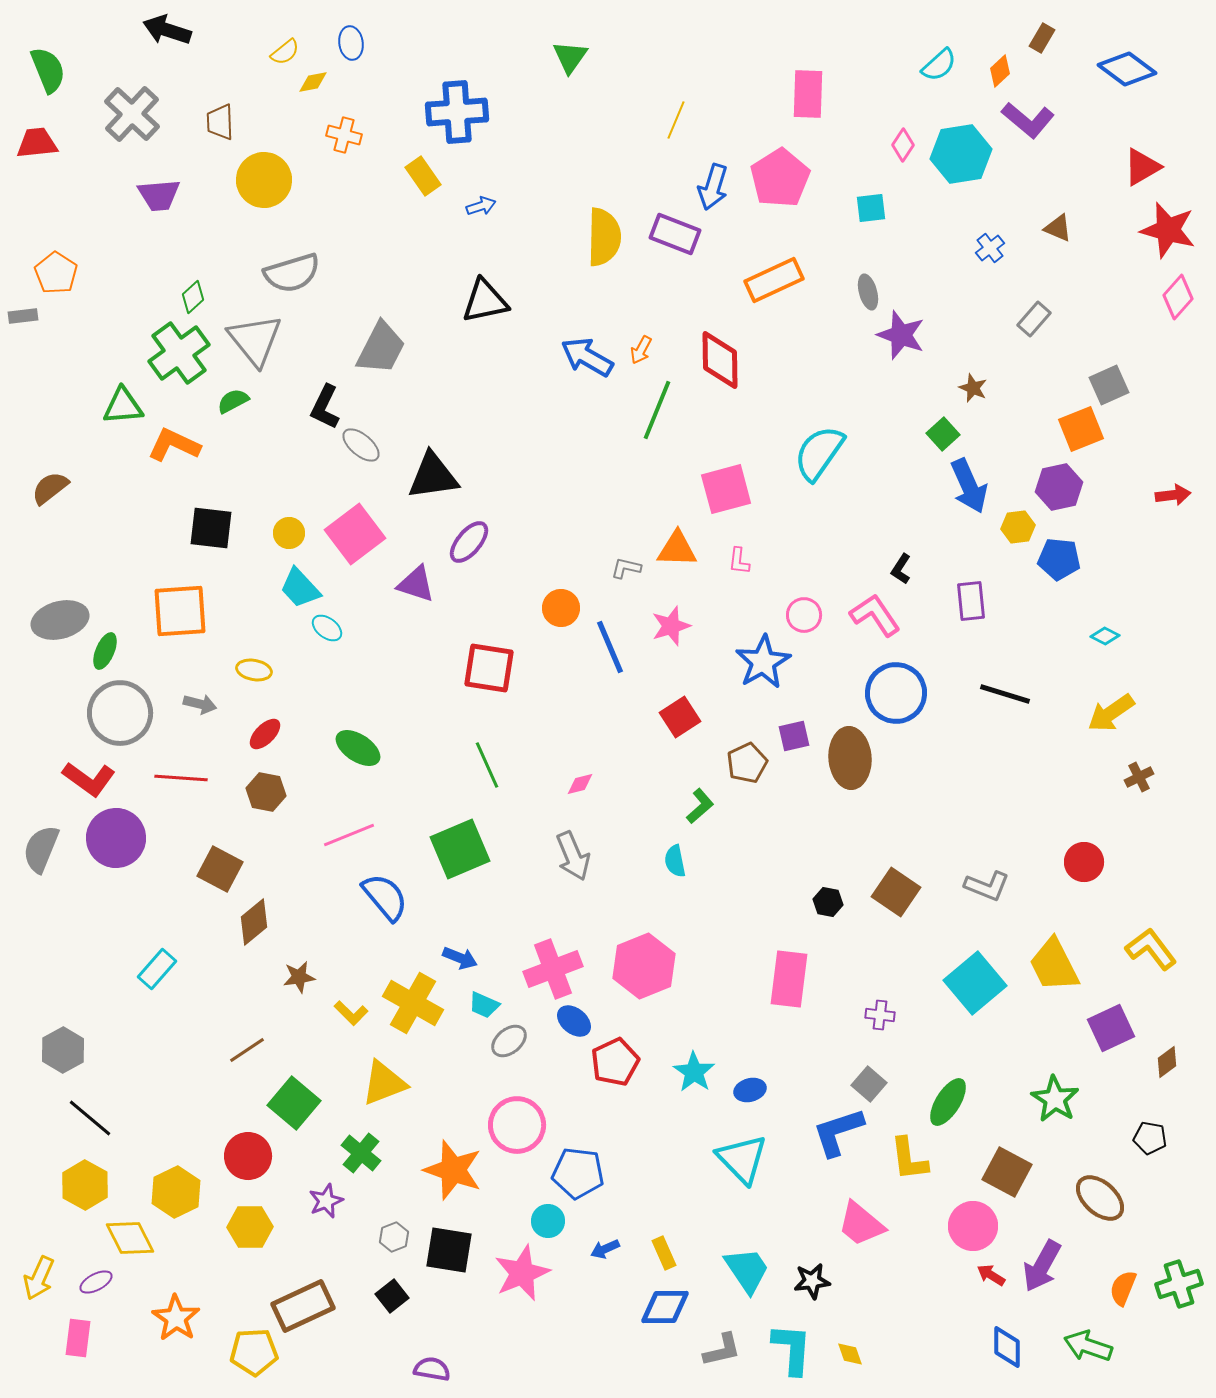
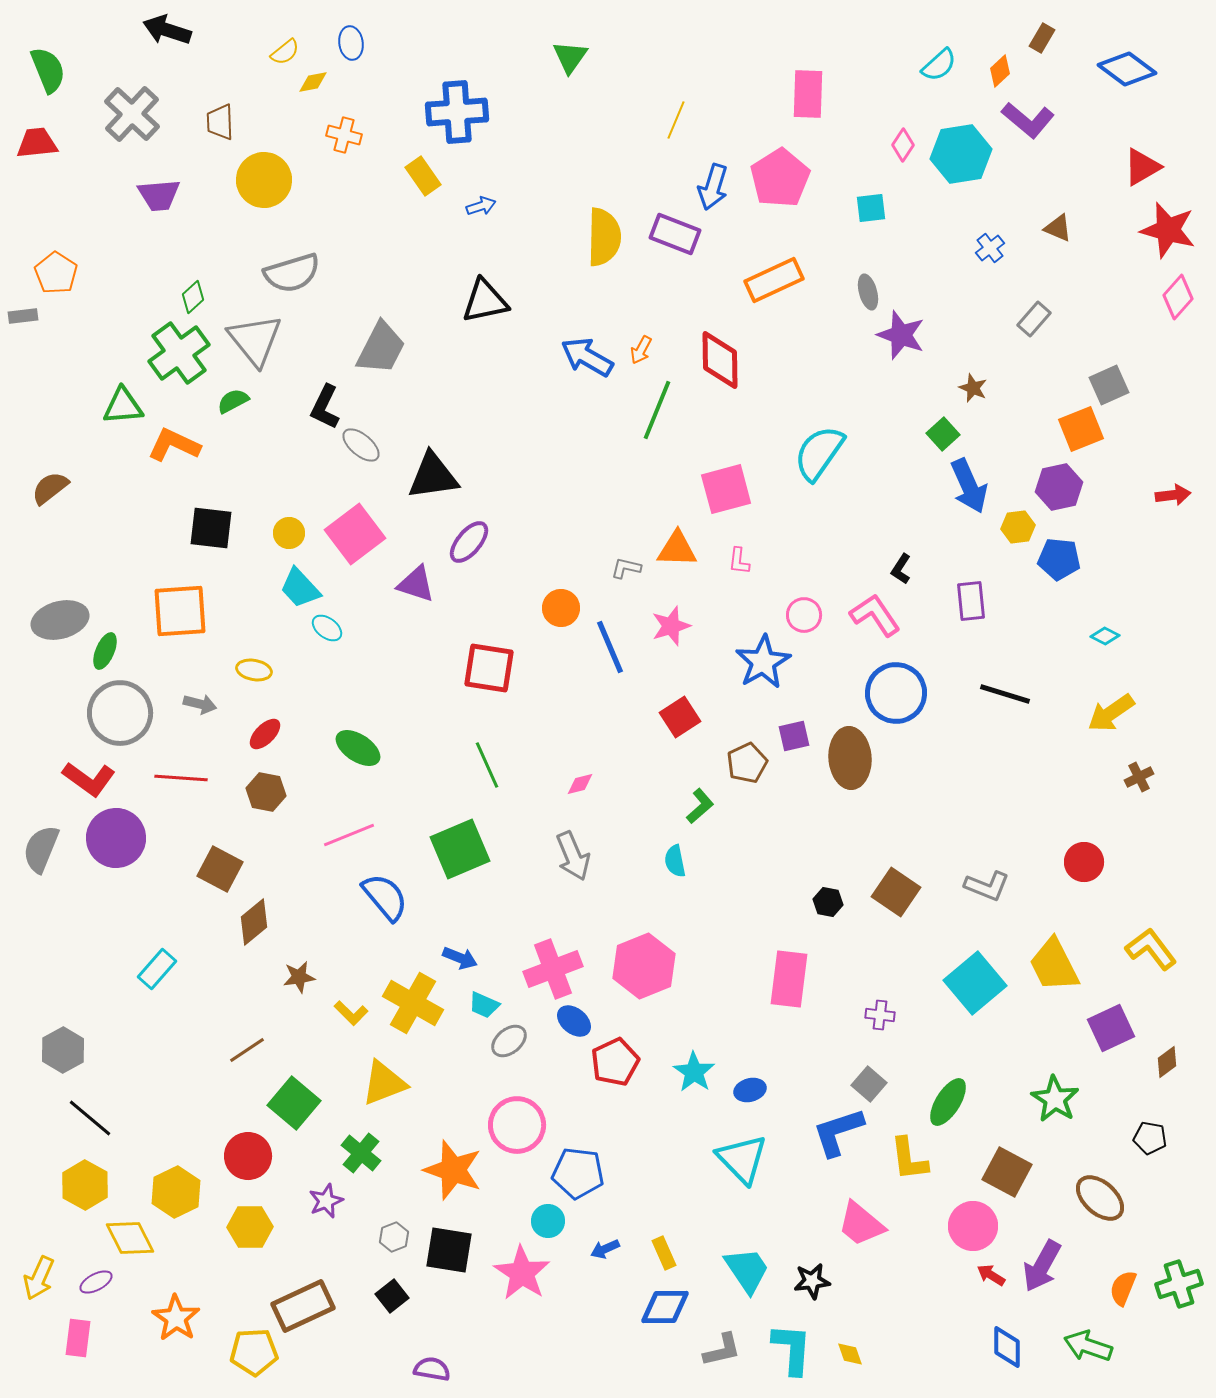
pink star at (522, 1273): rotated 16 degrees counterclockwise
